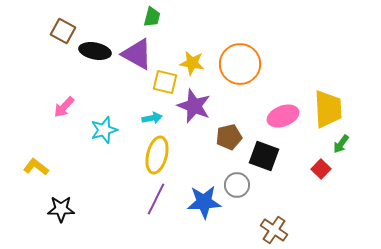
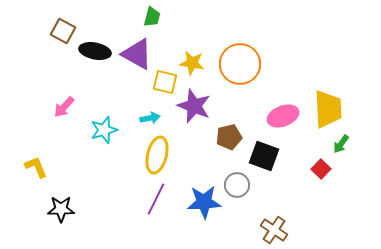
cyan arrow: moved 2 px left
yellow L-shape: rotated 30 degrees clockwise
